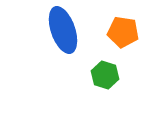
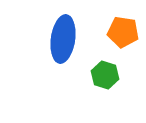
blue ellipse: moved 9 px down; rotated 27 degrees clockwise
